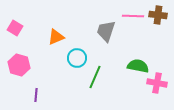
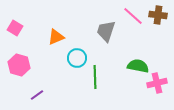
pink line: rotated 40 degrees clockwise
green line: rotated 25 degrees counterclockwise
pink cross: rotated 24 degrees counterclockwise
purple line: moved 1 px right; rotated 48 degrees clockwise
